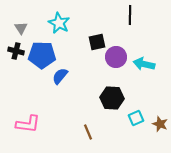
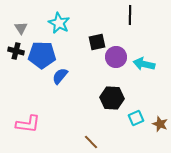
brown line: moved 3 px right, 10 px down; rotated 21 degrees counterclockwise
